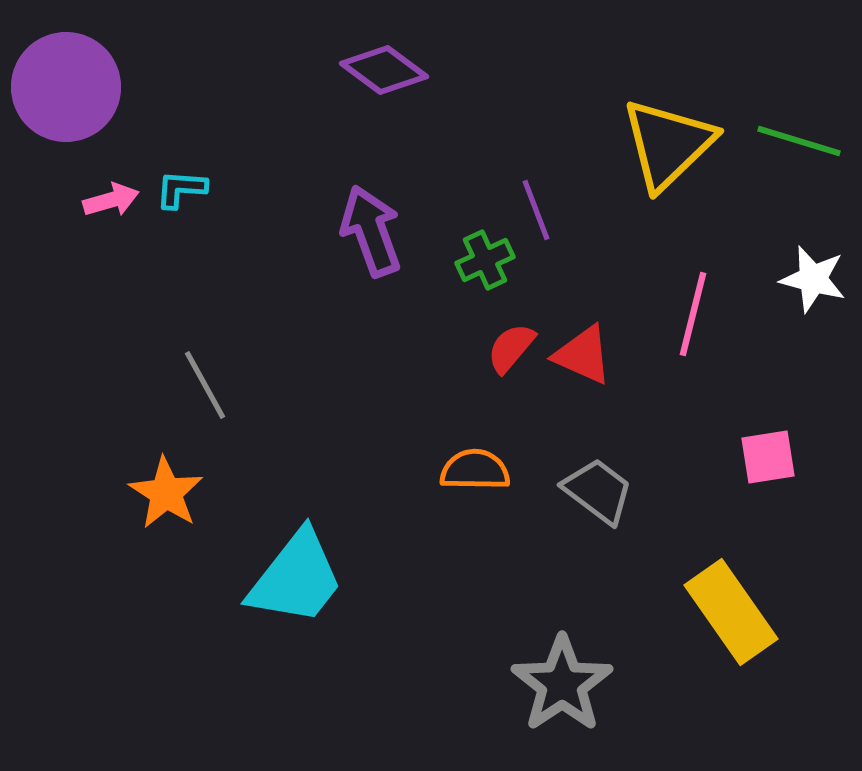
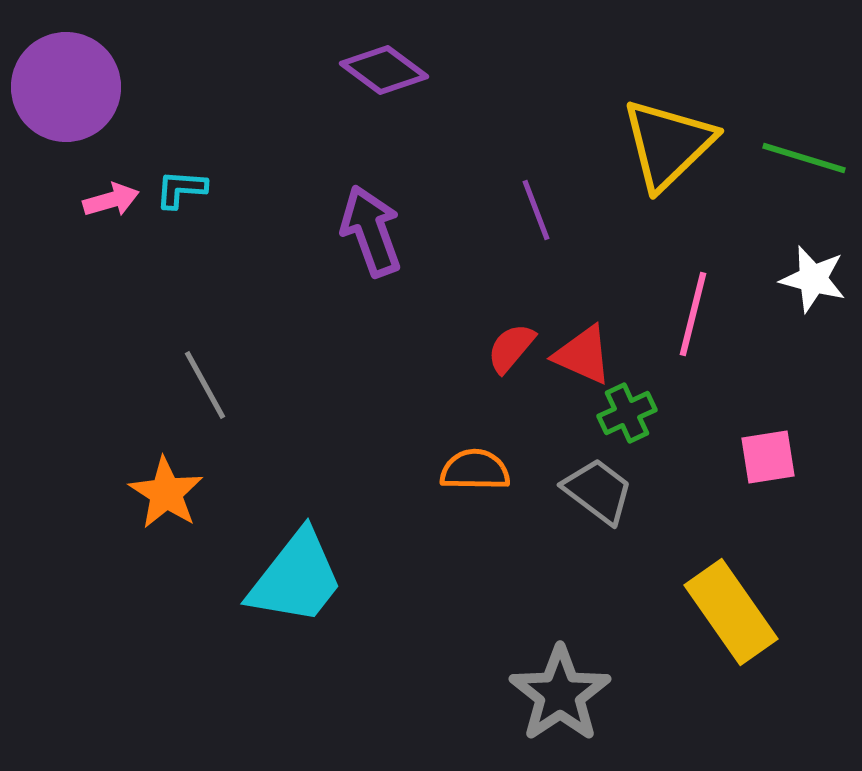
green line: moved 5 px right, 17 px down
green cross: moved 142 px right, 153 px down
gray star: moved 2 px left, 10 px down
